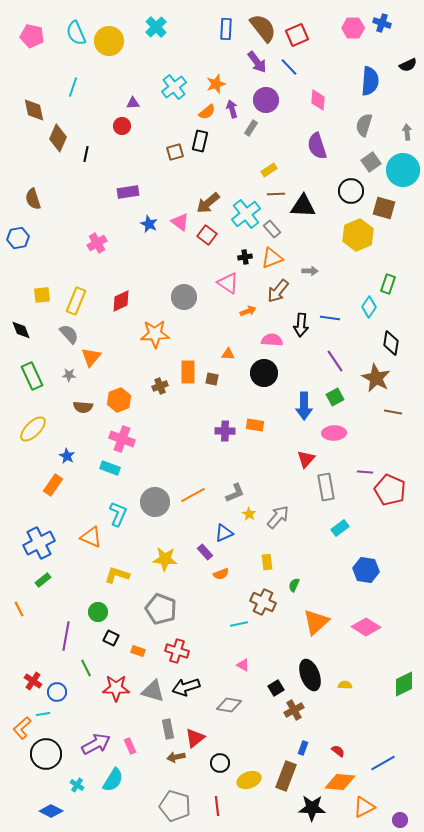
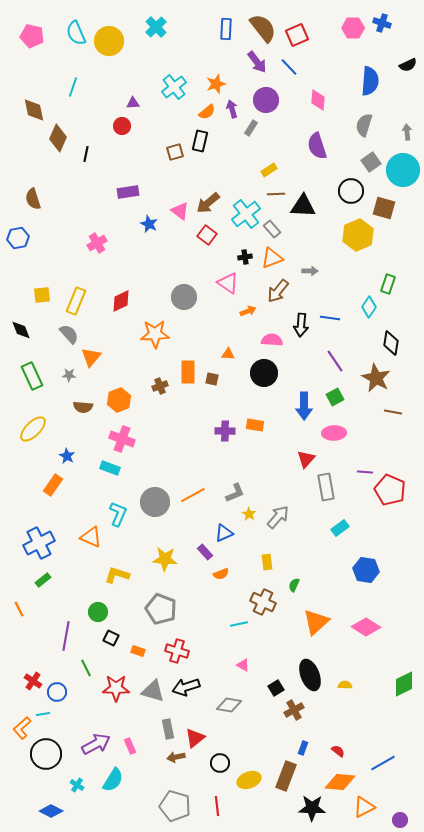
pink triangle at (180, 222): moved 11 px up
